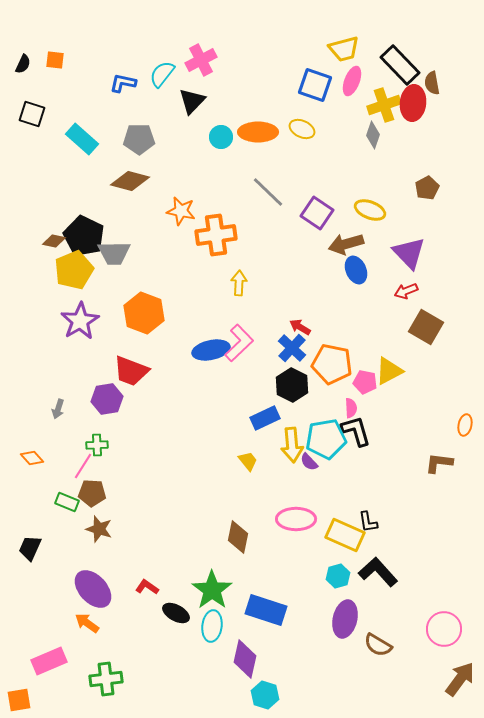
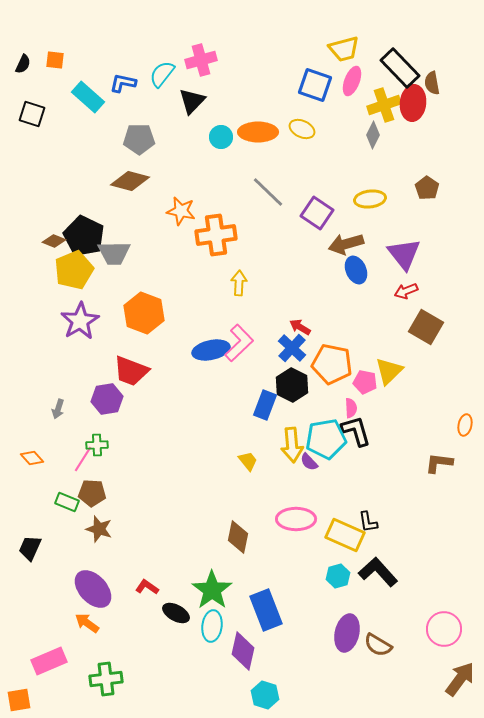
pink cross at (201, 60): rotated 12 degrees clockwise
black rectangle at (400, 65): moved 3 px down
gray diamond at (373, 135): rotated 8 degrees clockwise
cyan rectangle at (82, 139): moved 6 px right, 42 px up
brown pentagon at (427, 188): rotated 10 degrees counterclockwise
yellow ellipse at (370, 210): moved 11 px up; rotated 28 degrees counterclockwise
brown diamond at (54, 241): rotated 10 degrees clockwise
purple triangle at (409, 253): moved 5 px left, 1 px down; rotated 6 degrees clockwise
yellow triangle at (389, 371): rotated 16 degrees counterclockwise
blue rectangle at (265, 418): moved 13 px up; rotated 44 degrees counterclockwise
pink line at (83, 466): moved 7 px up
blue rectangle at (266, 610): rotated 51 degrees clockwise
purple ellipse at (345, 619): moved 2 px right, 14 px down
purple diamond at (245, 659): moved 2 px left, 8 px up
